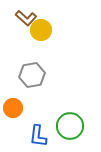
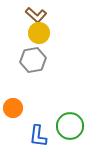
brown L-shape: moved 10 px right, 3 px up
yellow circle: moved 2 px left, 3 px down
gray hexagon: moved 1 px right, 15 px up
